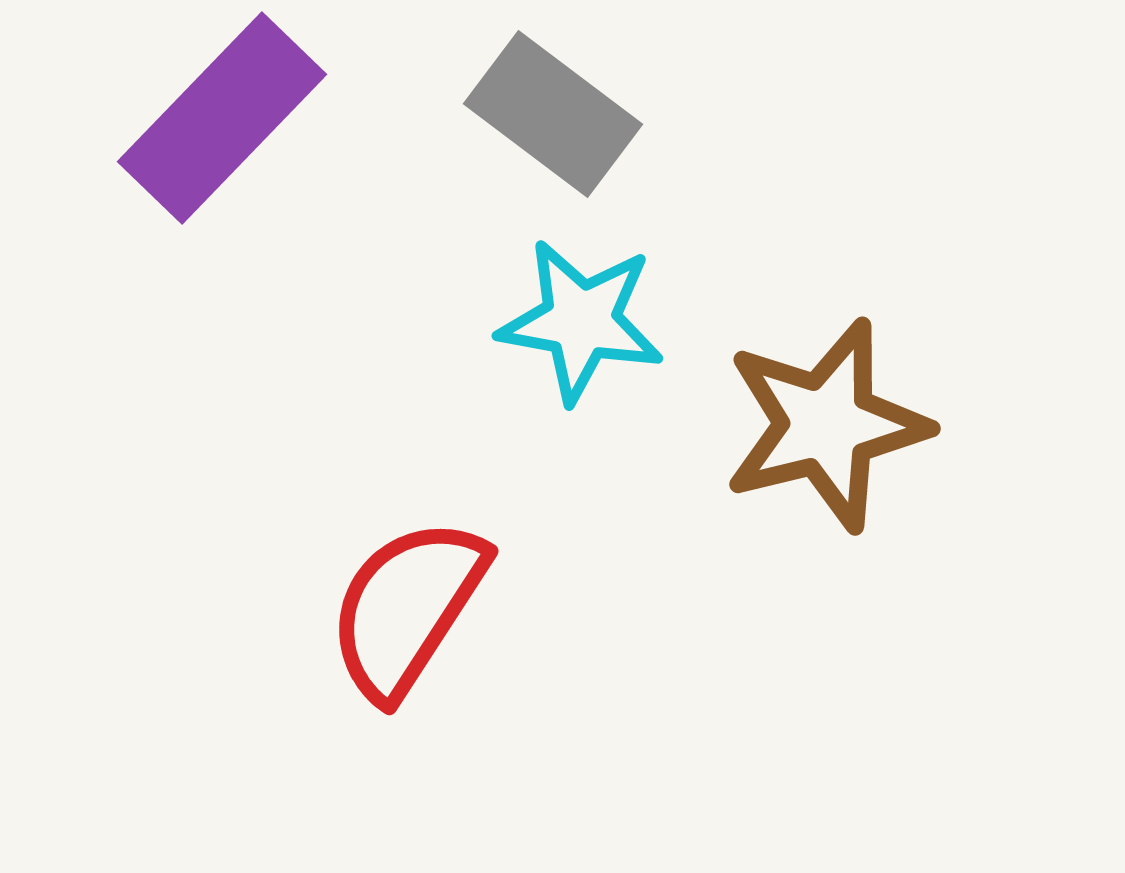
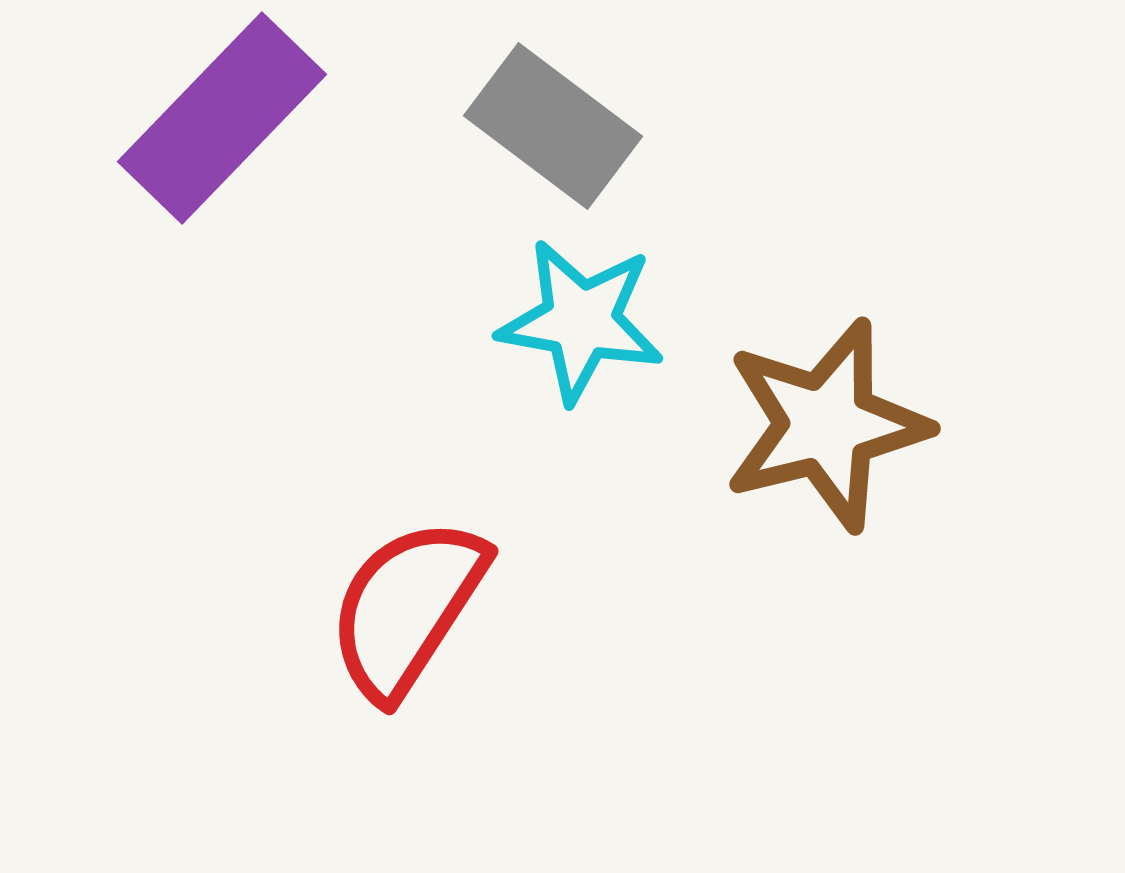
gray rectangle: moved 12 px down
